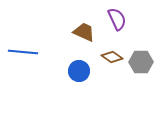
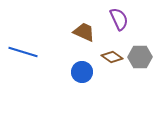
purple semicircle: moved 2 px right
blue line: rotated 12 degrees clockwise
gray hexagon: moved 1 px left, 5 px up
blue circle: moved 3 px right, 1 px down
